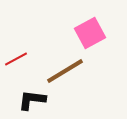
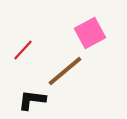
red line: moved 7 px right, 9 px up; rotated 20 degrees counterclockwise
brown line: rotated 9 degrees counterclockwise
